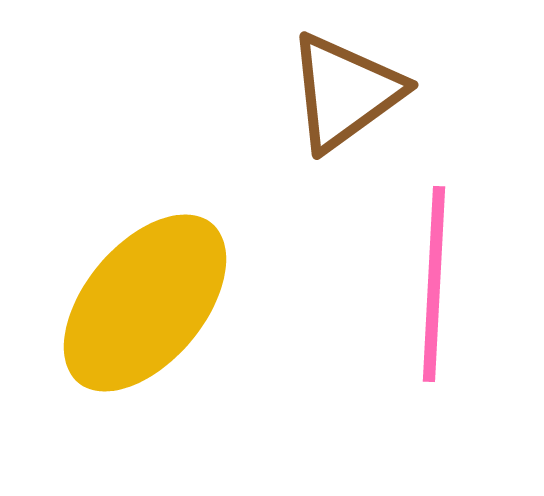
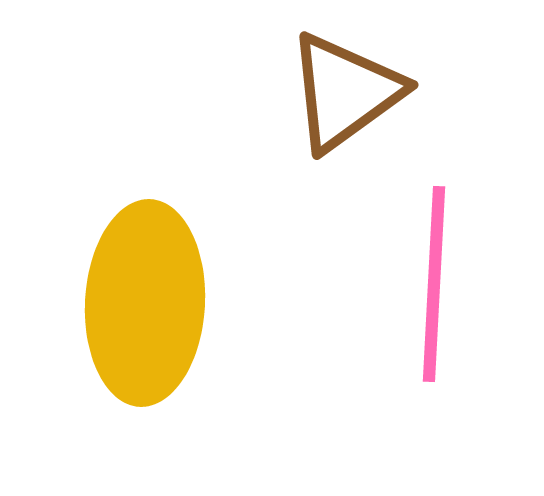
yellow ellipse: rotated 37 degrees counterclockwise
